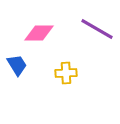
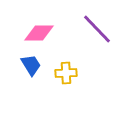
purple line: rotated 16 degrees clockwise
blue trapezoid: moved 14 px right
